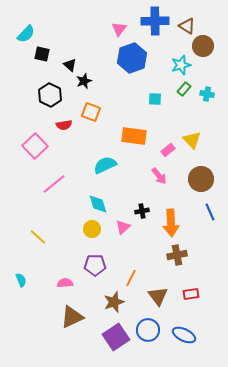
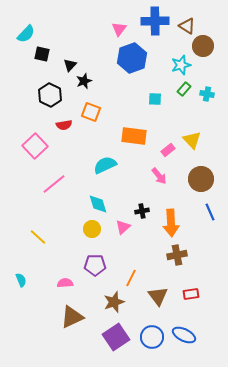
black triangle at (70, 65): rotated 32 degrees clockwise
blue circle at (148, 330): moved 4 px right, 7 px down
